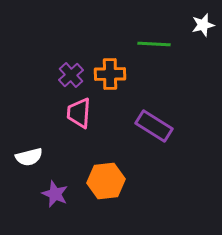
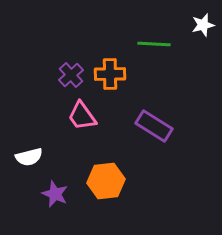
pink trapezoid: moved 3 px right, 3 px down; rotated 40 degrees counterclockwise
